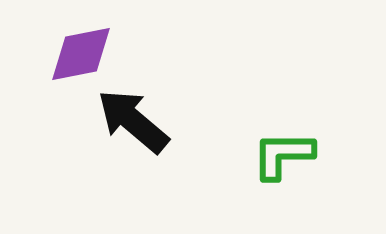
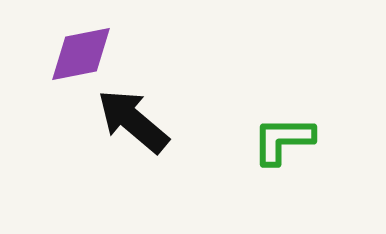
green L-shape: moved 15 px up
